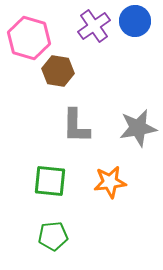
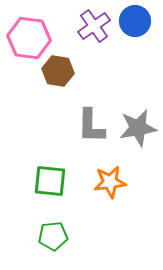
pink hexagon: rotated 9 degrees counterclockwise
gray L-shape: moved 15 px right
